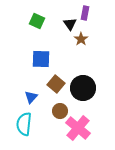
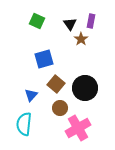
purple rectangle: moved 6 px right, 8 px down
blue square: moved 3 px right; rotated 18 degrees counterclockwise
black circle: moved 2 px right
blue triangle: moved 2 px up
brown circle: moved 3 px up
pink cross: rotated 20 degrees clockwise
